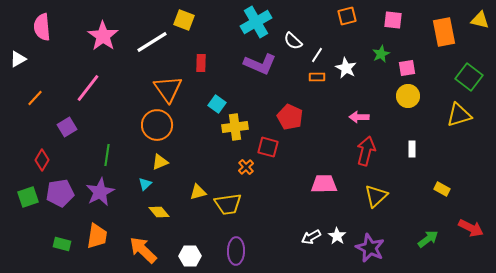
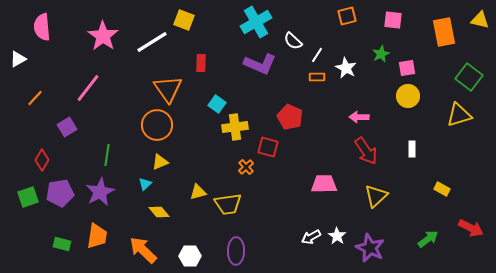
red arrow at (366, 151): rotated 132 degrees clockwise
